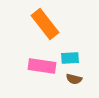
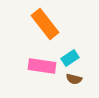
cyan rectangle: rotated 30 degrees counterclockwise
